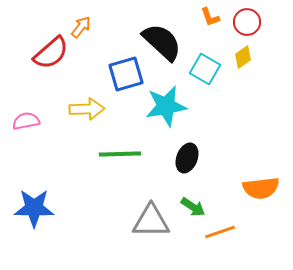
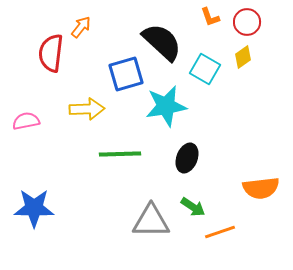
red semicircle: rotated 138 degrees clockwise
